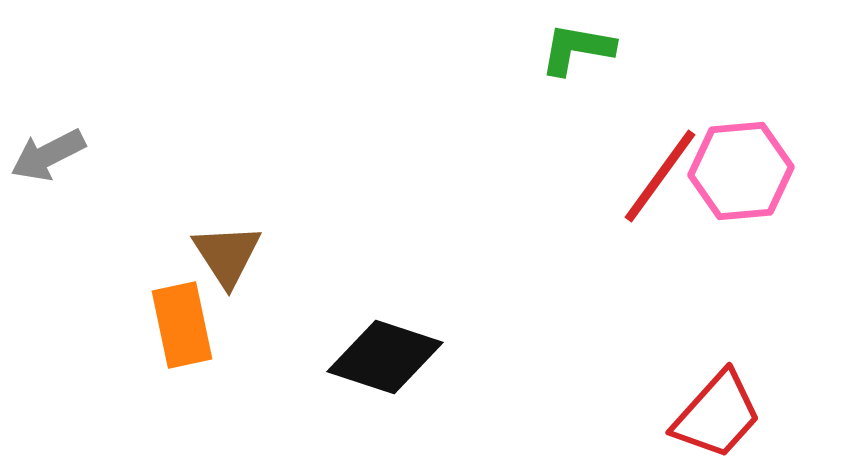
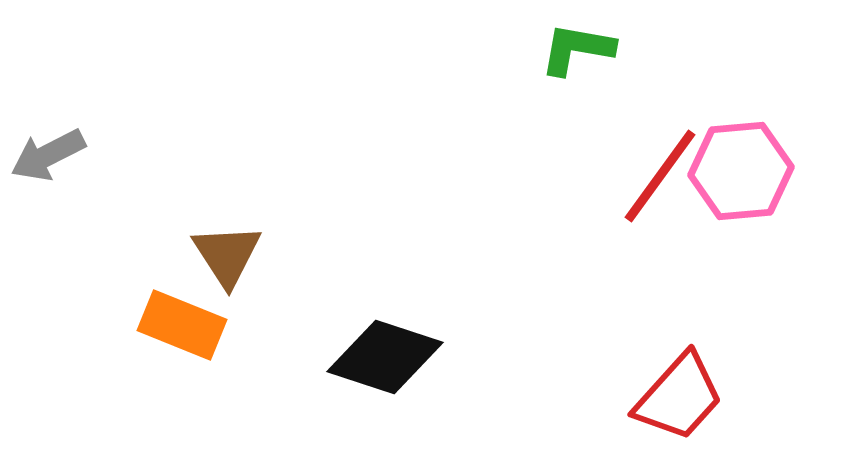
orange rectangle: rotated 56 degrees counterclockwise
red trapezoid: moved 38 px left, 18 px up
